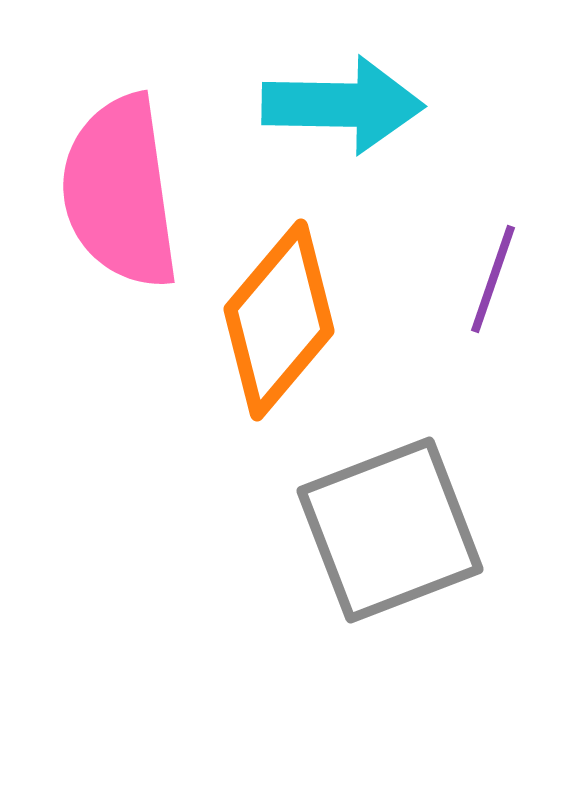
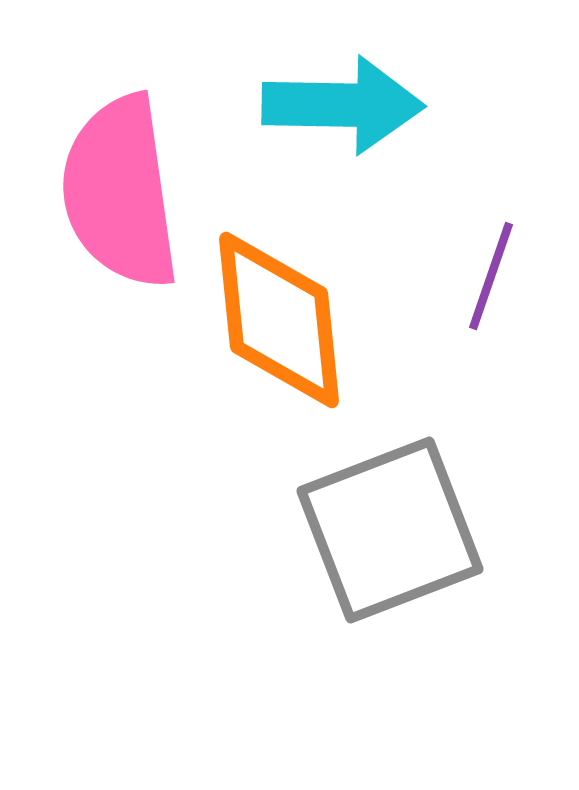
purple line: moved 2 px left, 3 px up
orange diamond: rotated 46 degrees counterclockwise
